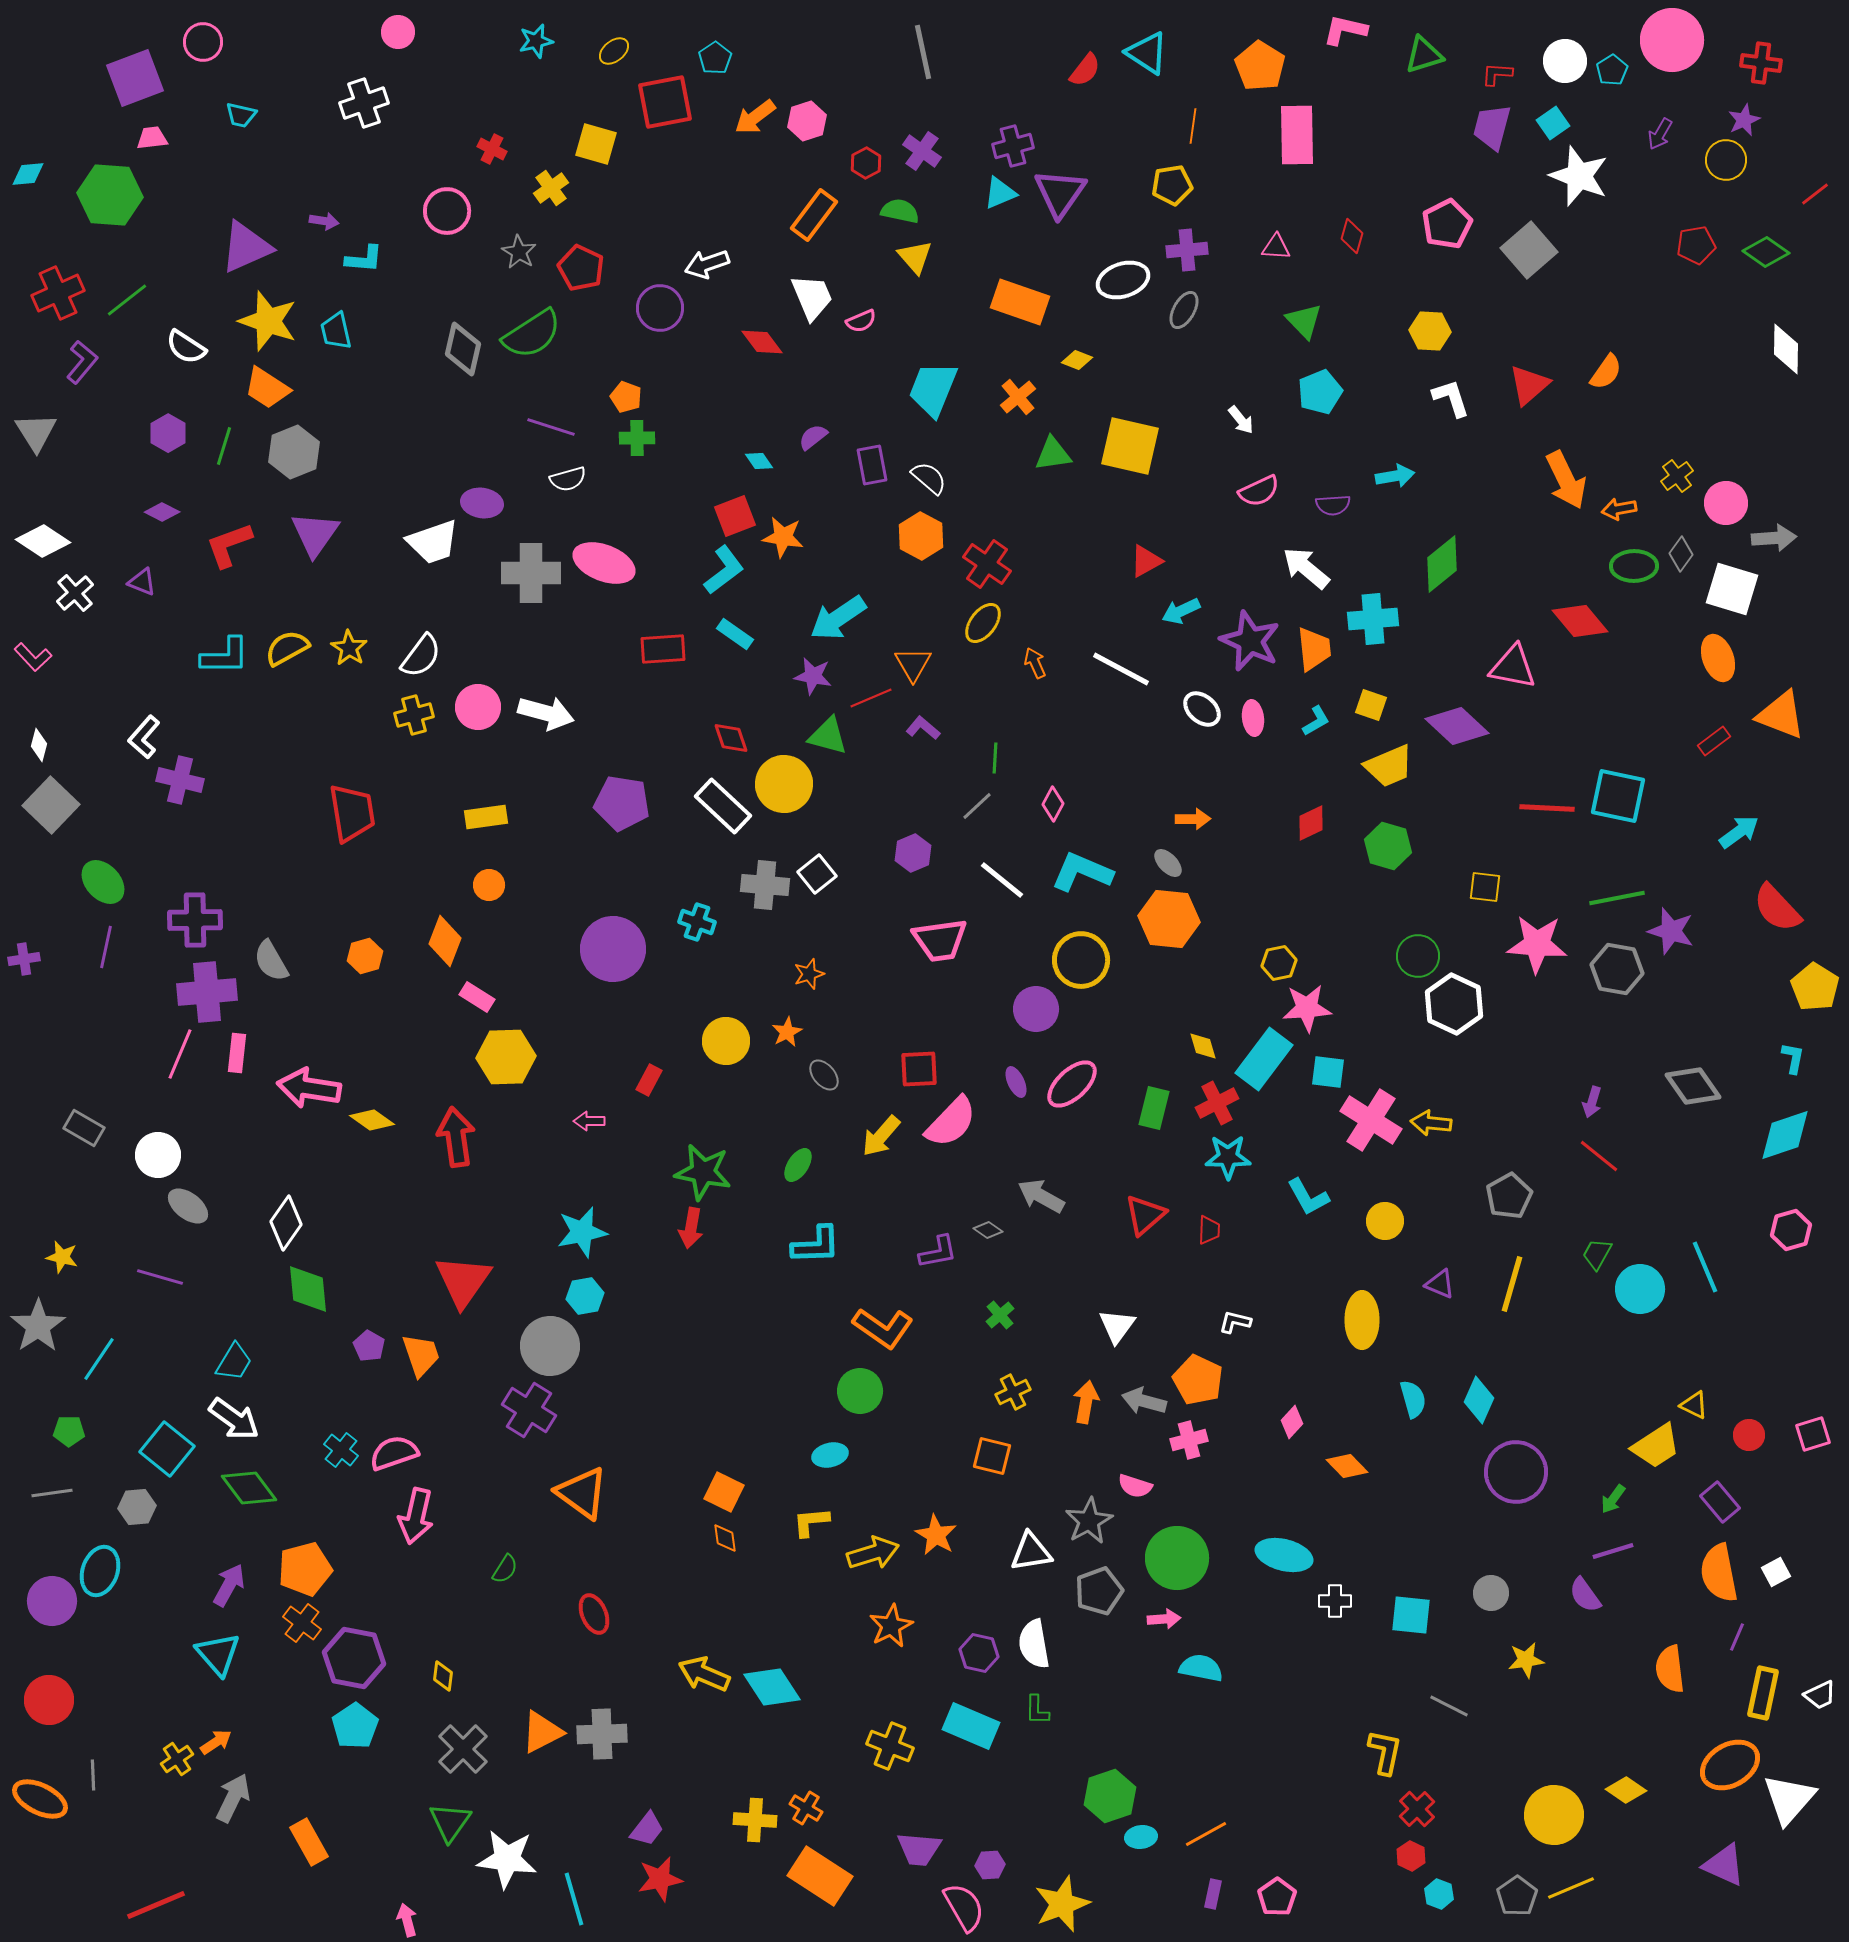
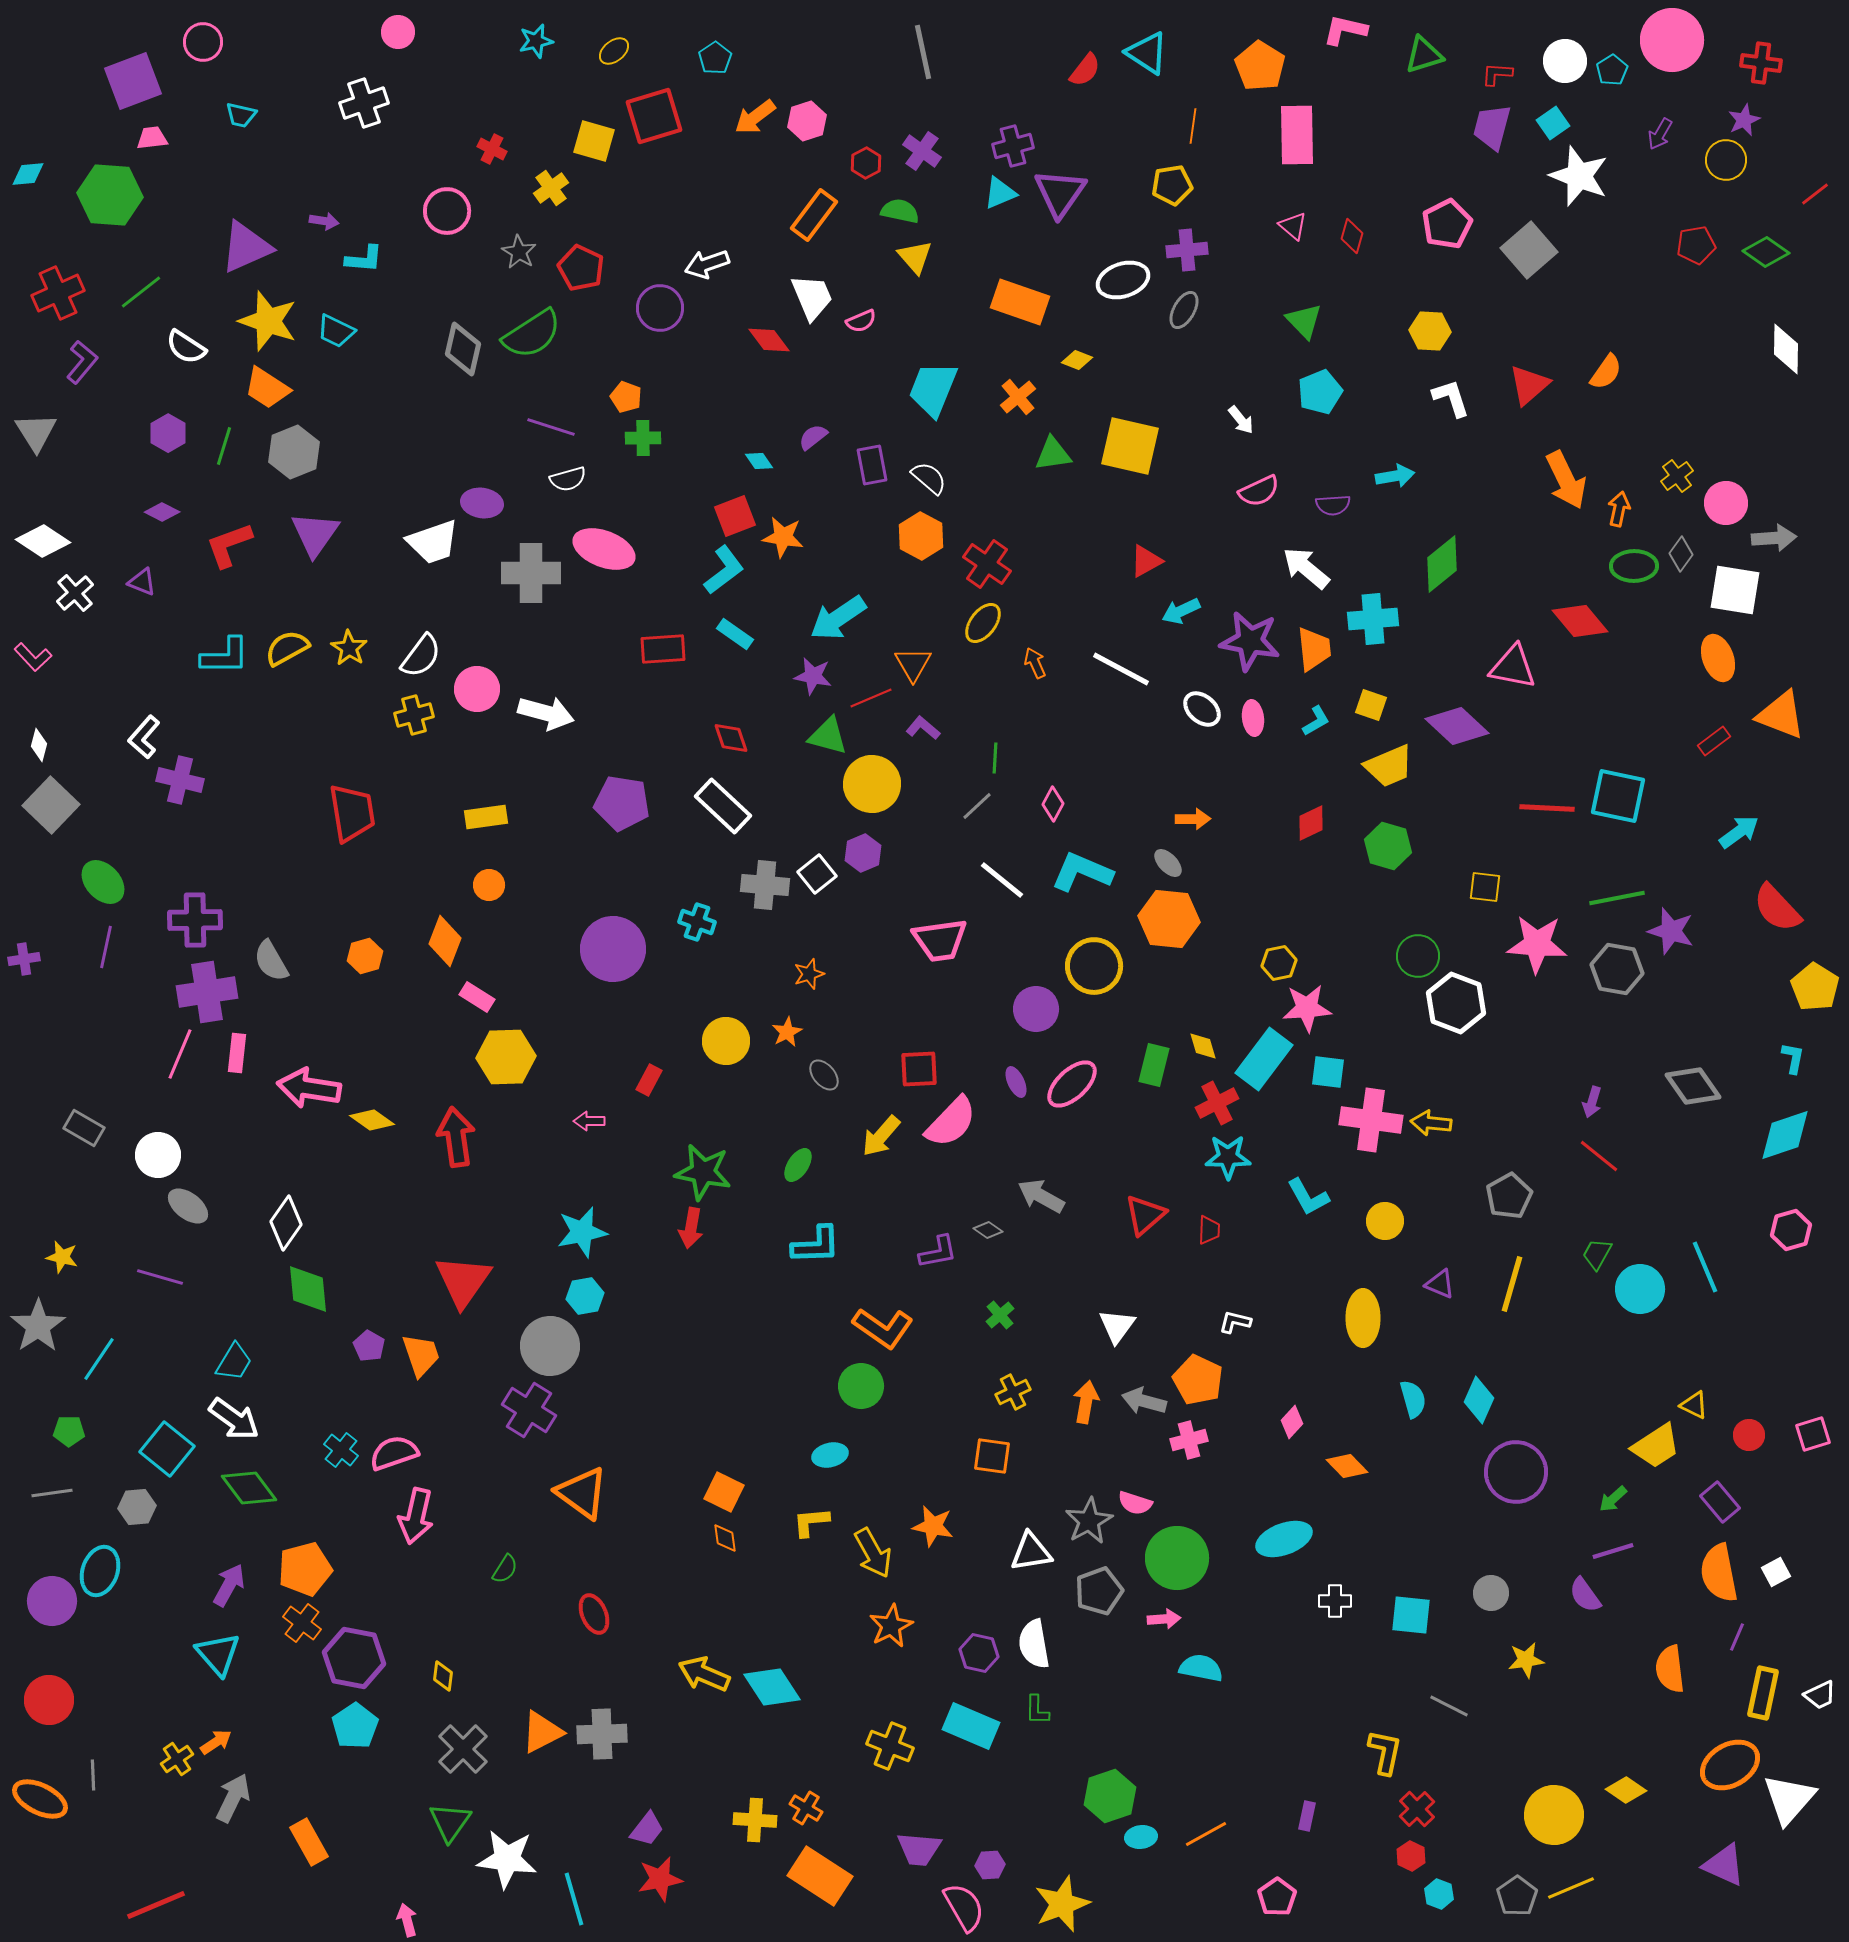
purple square at (135, 78): moved 2 px left, 3 px down
red square at (665, 102): moved 11 px left, 14 px down; rotated 6 degrees counterclockwise
yellow square at (596, 144): moved 2 px left, 3 px up
pink triangle at (1276, 247): moved 17 px right, 21 px up; rotated 36 degrees clockwise
green line at (127, 300): moved 14 px right, 8 px up
cyan trapezoid at (336, 331): rotated 51 degrees counterclockwise
red diamond at (762, 342): moved 7 px right, 2 px up
green cross at (637, 438): moved 6 px right
orange arrow at (1619, 509): rotated 112 degrees clockwise
pink ellipse at (604, 563): moved 14 px up
white square at (1732, 589): moved 3 px right, 1 px down; rotated 8 degrees counterclockwise
purple star at (1250, 641): rotated 14 degrees counterclockwise
pink circle at (478, 707): moved 1 px left, 18 px up
yellow circle at (784, 784): moved 88 px right
purple hexagon at (913, 853): moved 50 px left
yellow circle at (1081, 960): moved 13 px right, 6 px down
purple cross at (207, 992): rotated 4 degrees counterclockwise
white hexagon at (1454, 1004): moved 2 px right, 1 px up; rotated 4 degrees counterclockwise
green rectangle at (1154, 1108): moved 43 px up
pink cross at (1371, 1120): rotated 24 degrees counterclockwise
yellow ellipse at (1362, 1320): moved 1 px right, 2 px up
green circle at (860, 1391): moved 1 px right, 5 px up
orange square at (992, 1456): rotated 6 degrees counterclockwise
pink semicircle at (1135, 1486): moved 17 px down
green arrow at (1613, 1499): rotated 12 degrees clockwise
orange star at (936, 1535): moved 3 px left, 9 px up; rotated 18 degrees counterclockwise
yellow arrow at (873, 1553): rotated 78 degrees clockwise
cyan ellipse at (1284, 1555): moved 16 px up; rotated 34 degrees counterclockwise
purple rectangle at (1213, 1894): moved 94 px right, 78 px up
